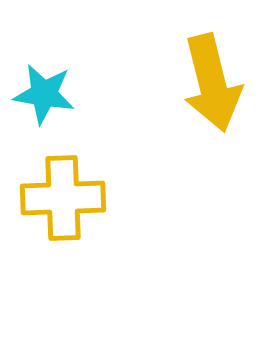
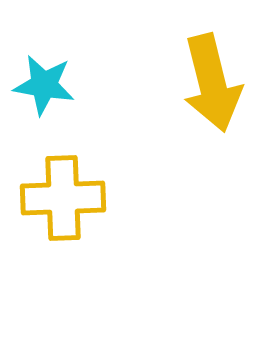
cyan star: moved 9 px up
